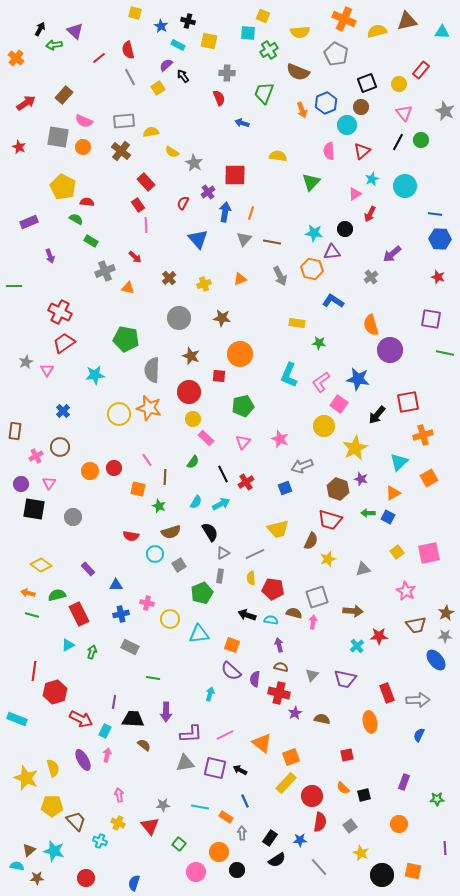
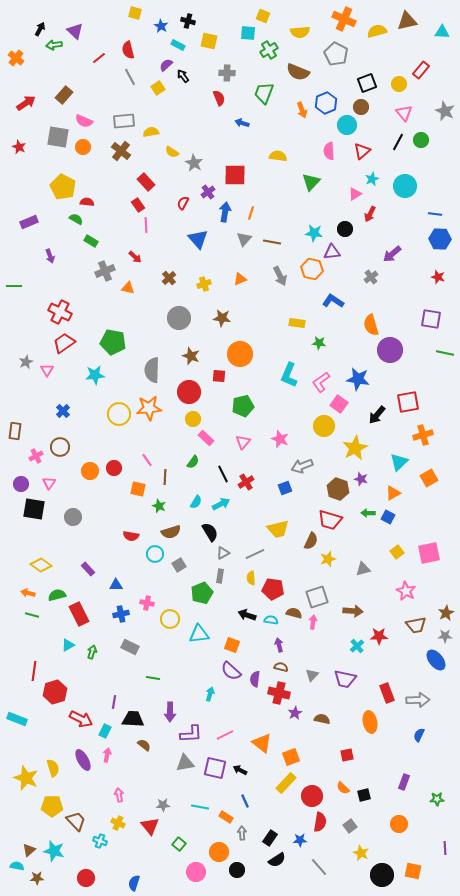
green pentagon at (126, 339): moved 13 px left, 3 px down
orange star at (149, 408): rotated 20 degrees counterclockwise
purple arrow at (166, 712): moved 4 px right
